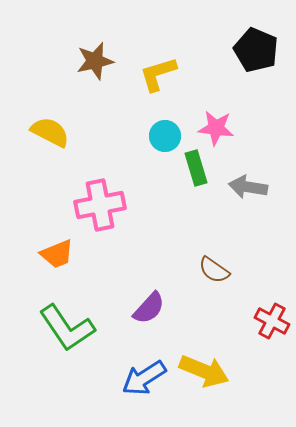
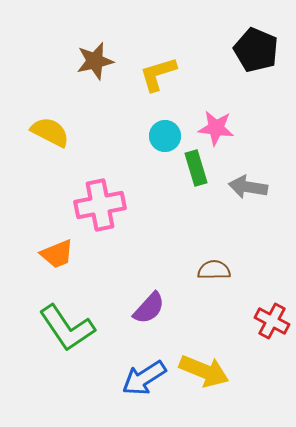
brown semicircle: rotated 144 degrees clockwise
